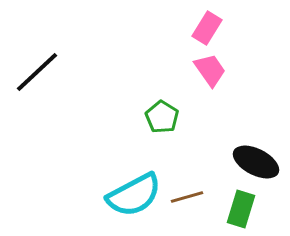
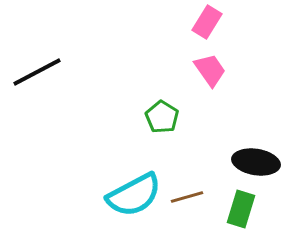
pink rectangle: moved 6 px up
black line: rotated 15 degrees clockwise
black ellipse: rotated 18 degrees counterclockwise
